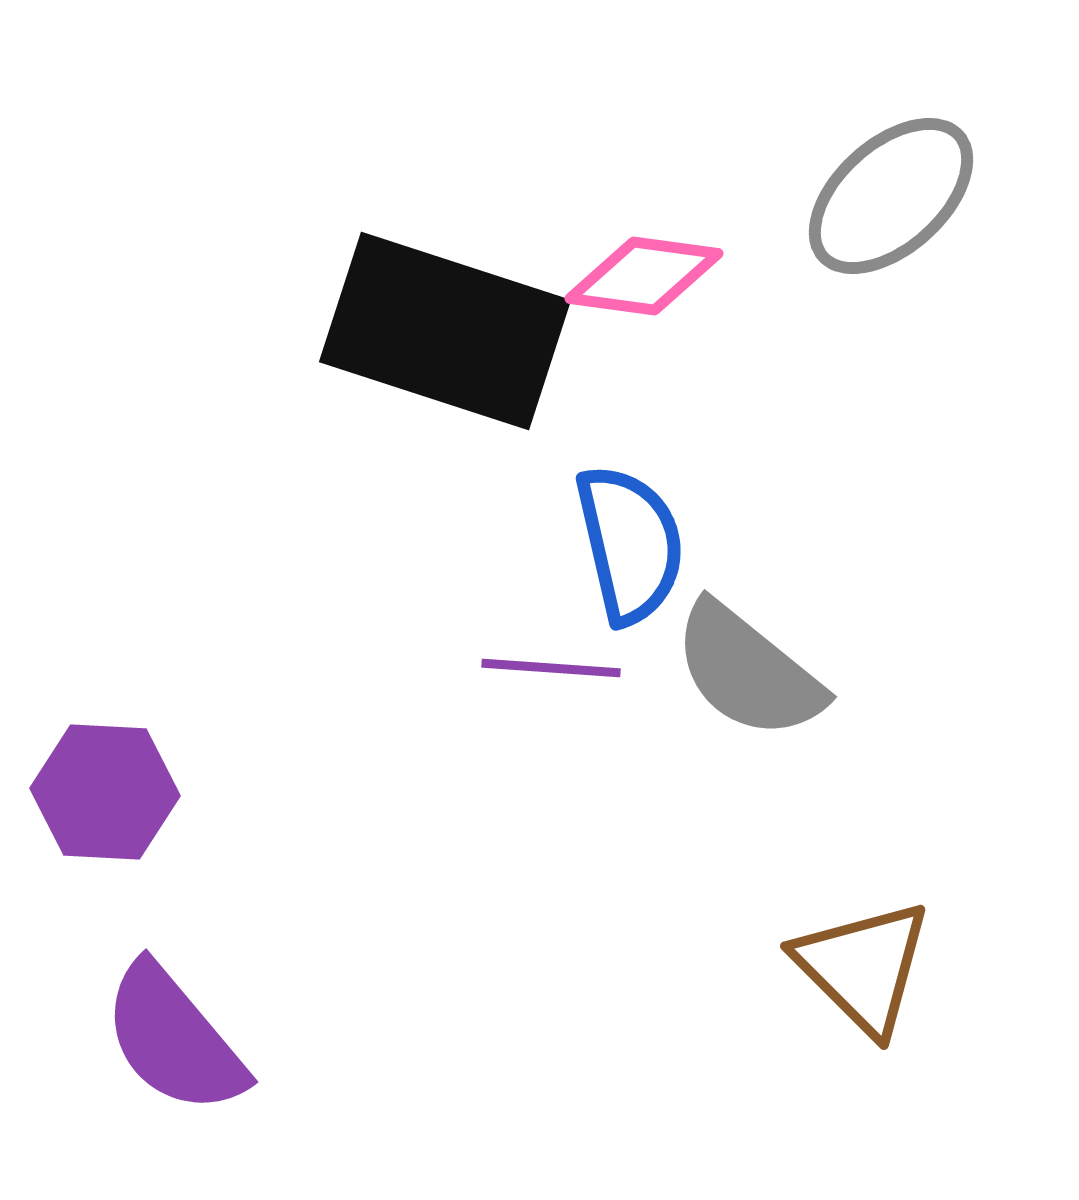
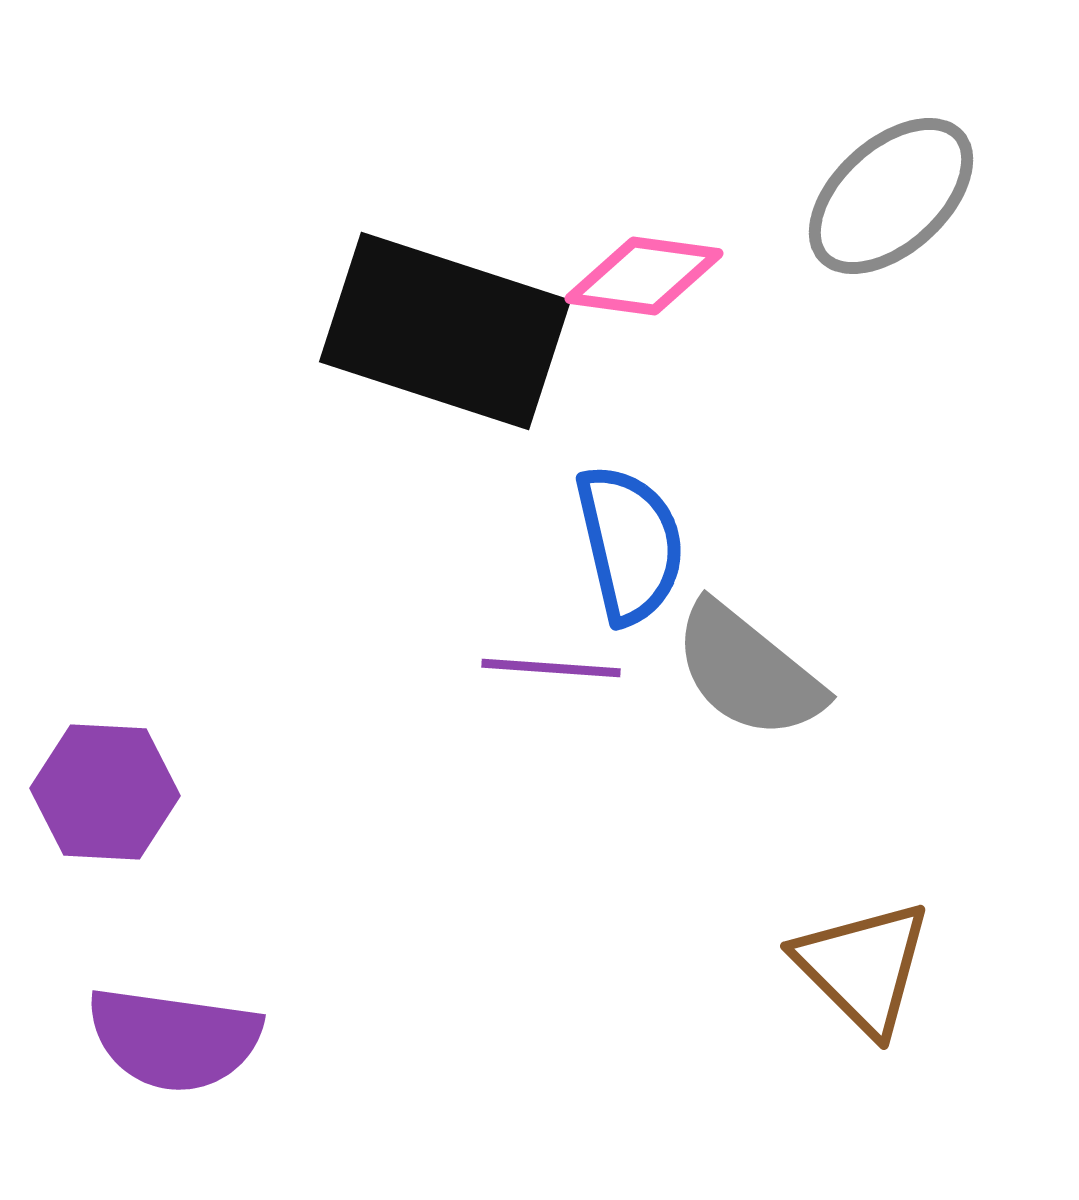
purple semicircle: rotated 42 degrees counterclockwise
